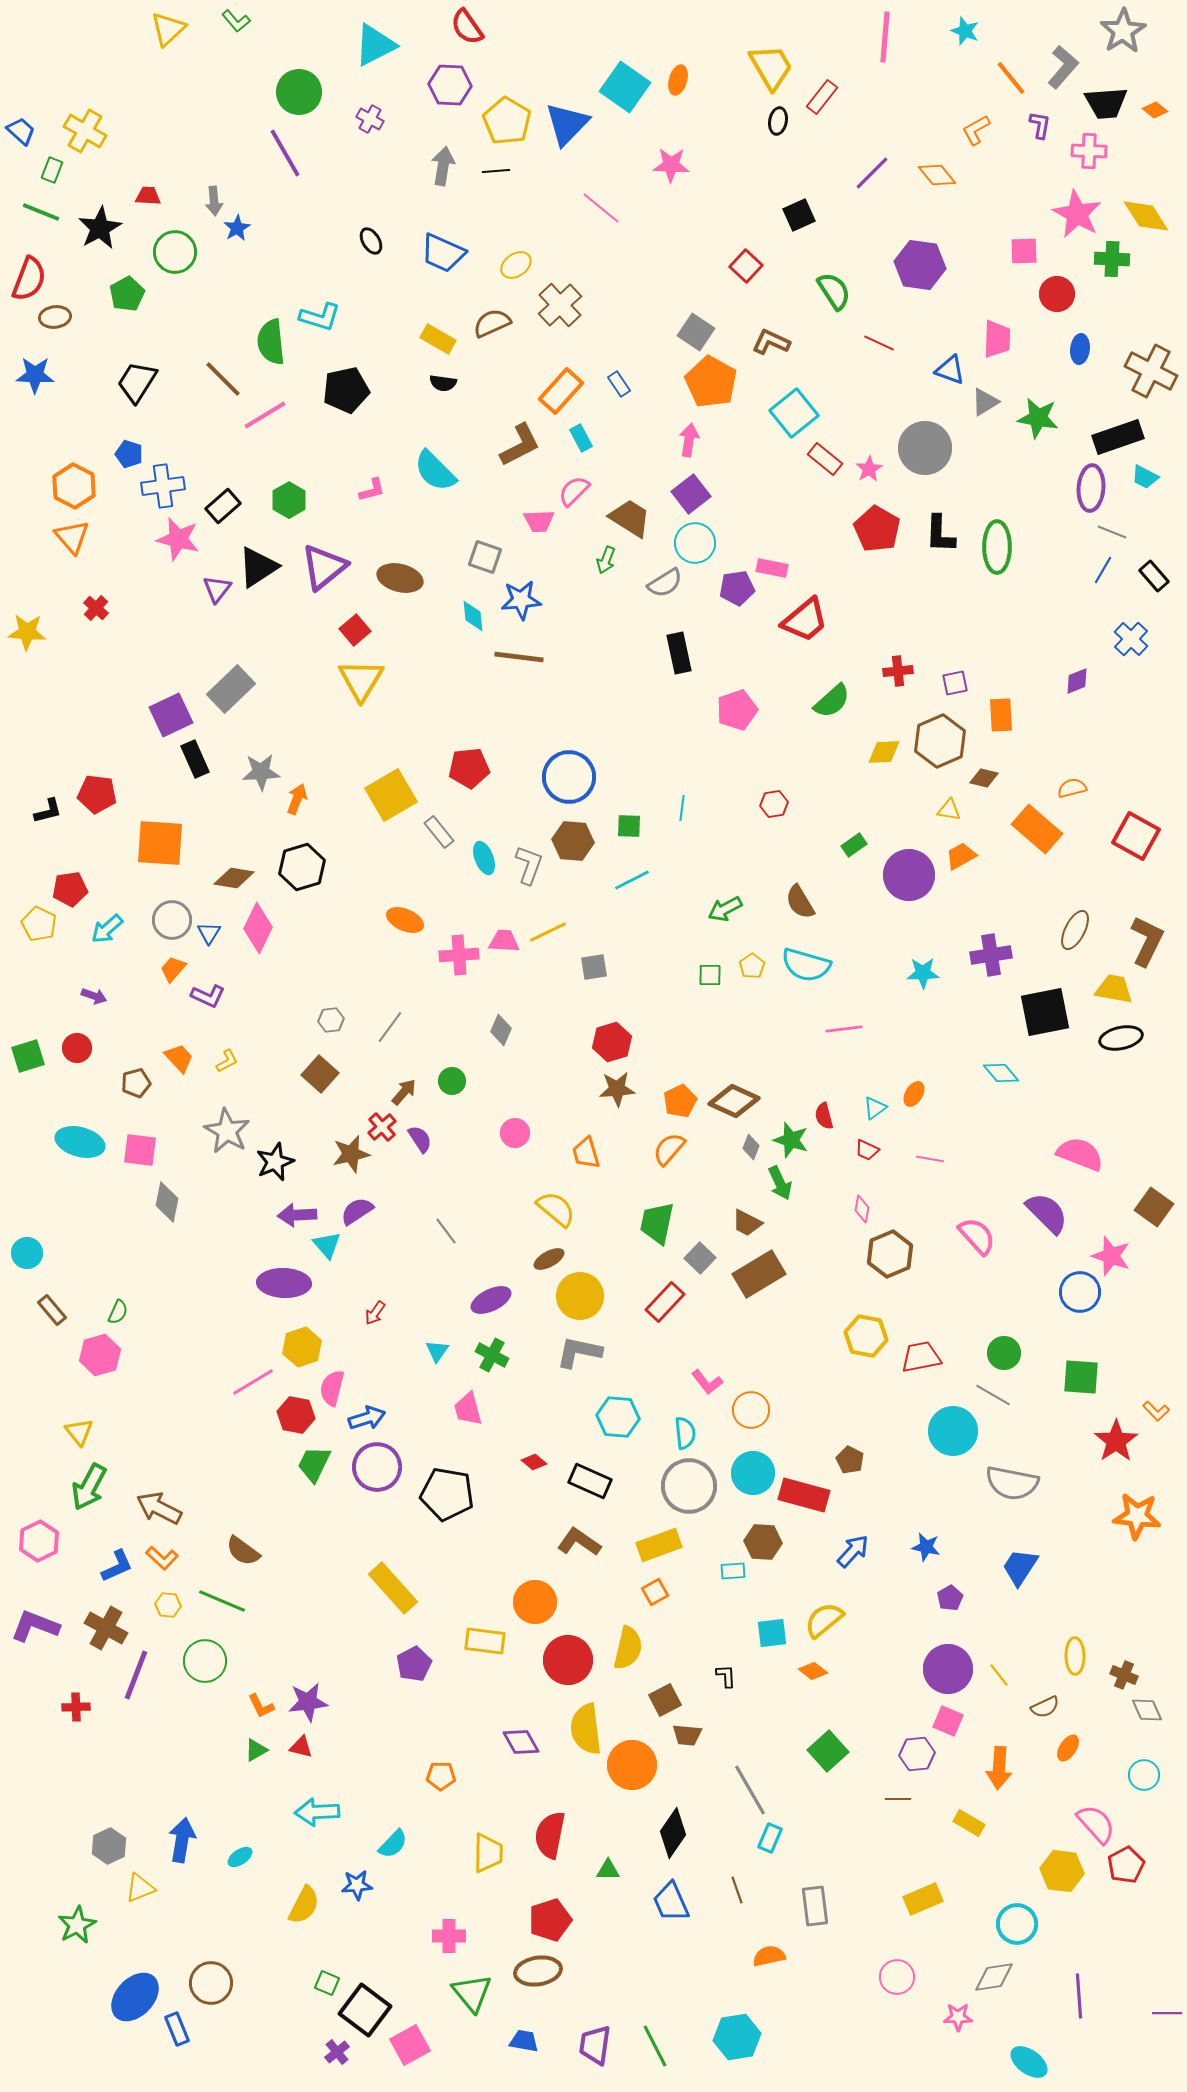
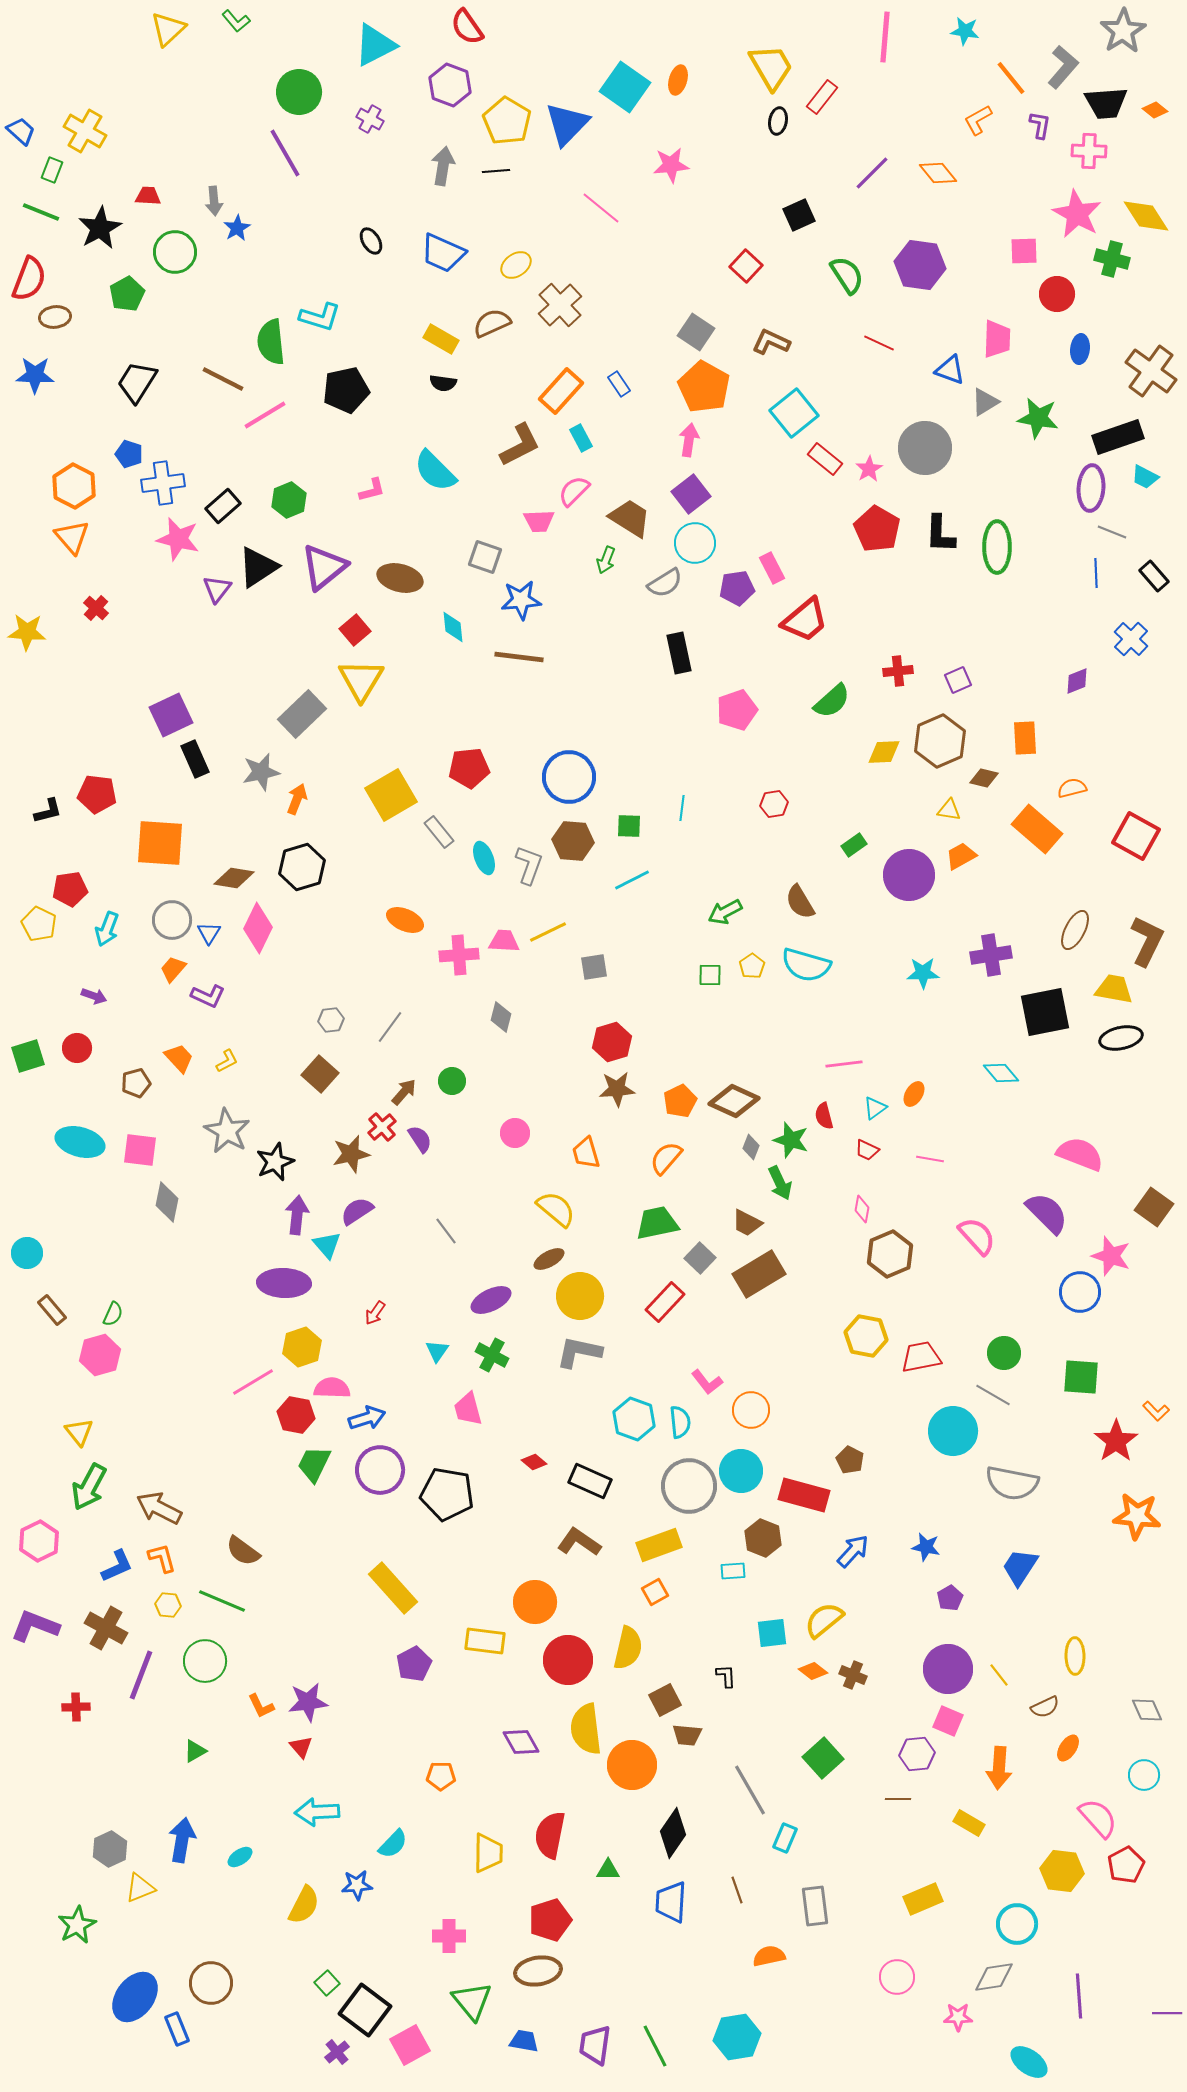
cyan star at (965, 31): rotated 12 degrees counterclockwise
purple hexagon at (450, 85): rotated 18 degrees clockwise
orange L-shape at (976, 130): moved 2 px right, 10 px up
pink star at (671, 165): rotated 9 degrees counterclockwise
orange diamond at (937, 175): moved 1 px right, 2 px up
green cross at (1112, 259): rotated 12 degrees clockwise
green semicircle at (834, 291): moved 13 px right, 16 px up
yellow rectangle at (438, 339): moved 3 px right
brown cross at (1151, 371): rotated 9 degrees clockwise
brown line at (223, 379): rotated 18 degrees counterclockwise
orange pentagon at (711, 382): moved 7 px left, 5 px down
blue cross at (163, 486): moved 3 px up
green hexagon at (289, 500): rotated 8 degrees clockwise
pink rectangle at (772, 568): rotated 52 degrees clockwise
blue line at (1103, 570): moved 7 px left, 3 px down; rotated 32 degrees counterclockwise
cyan diamond at (473, 616): moved 20 px left, 11 px down
purple square at (955, 683): moved 3 px right, 3 px up; rotated 12 degrees counterclockwise
gray rectangle at (231, 689): moved 71 px right, 25 px down
orange rectangle at (1001, 715): moved 24 px right, 23 px down
gray star at (261, 772): rotated 9 degrees counterclockwise
green arrow at (725, 909): moved 3 px down
cyan arrow at (107, 929): rotated 28 degrees counterclockwise
pink line at (844, 1029): moved 35 px down
gray diamond at (501, 1030): moved 13 px up; rotated 8 degrees counterclockwise
orange semicircle at (669, 1149): moved 3 px left, 9 px down
purple arrow at (297, 1215): rotated 99 degrees clockwise
green trapezoid at (657, 1223): rotated 66 degrees clockwise
green semicircle at (118, 1312): moved 5 px left, 2 px down
pink semicircle at (332, 1388): rotated 78 degrees clockwise
cyan hexagon at (618, 1417): moved 16 px right, 2 px down; rotated 15 degrees clockwise
cyan semicircle at (685, 1433): moved 5 px left, 11 px up
purple circle at (377, 1467): moved 3 px right, 3 px down
cyan circle at (753, 1473): moved 12 px left, 2 px up
brown hexagon at (763, 1542): moved 4 px up; rotated 18 degrees clockwise
orange L-shape at (162, 1558): rotated 148 degrees counterclockwise
purple line at (136, 1675): moved 5 px right
brown cross at (1124, 1675): moved 271 px left
red triangle at (301, 1747): rotated 35 degrees clockwise
green triangle at (256, 1750): moved 61 px left, 1 px down
green square at (828, 1751): moved 5 px left, 7 px down
pink semicircle at (1096, 1824): moved 2 px right, 6 px up
cyan rectangle at (770, 1838): moved 15 px right
gray hexagon at (109, 1846): moved 1 px right, 3 px down
blue trapezoid at (671, 1902): rotated 27 degrees clockwise
green square at (327, 1983): rotated 25 degrees clockwise
green triangle at (472, 1993): moved 8 px down
blue ellipse at (135, 1997): rotated 6 degrees counterclockwise
